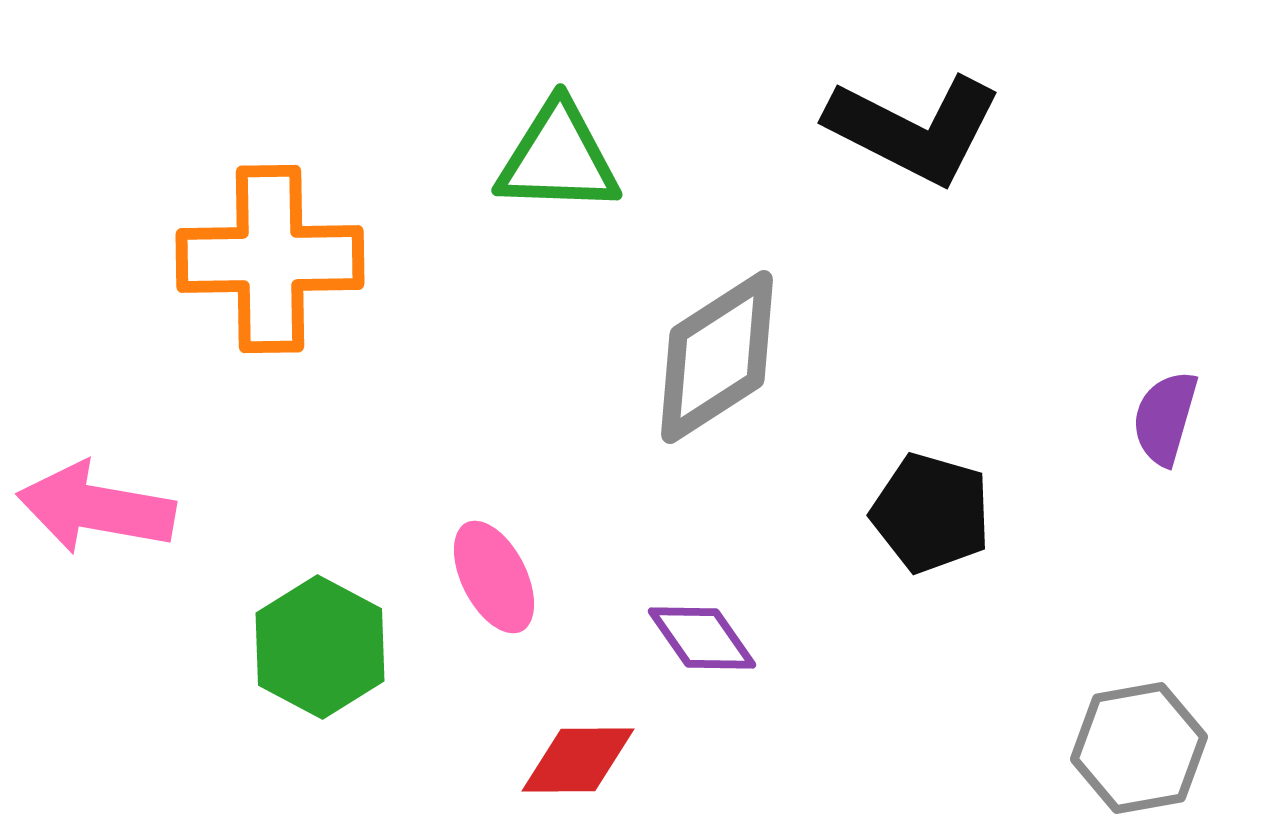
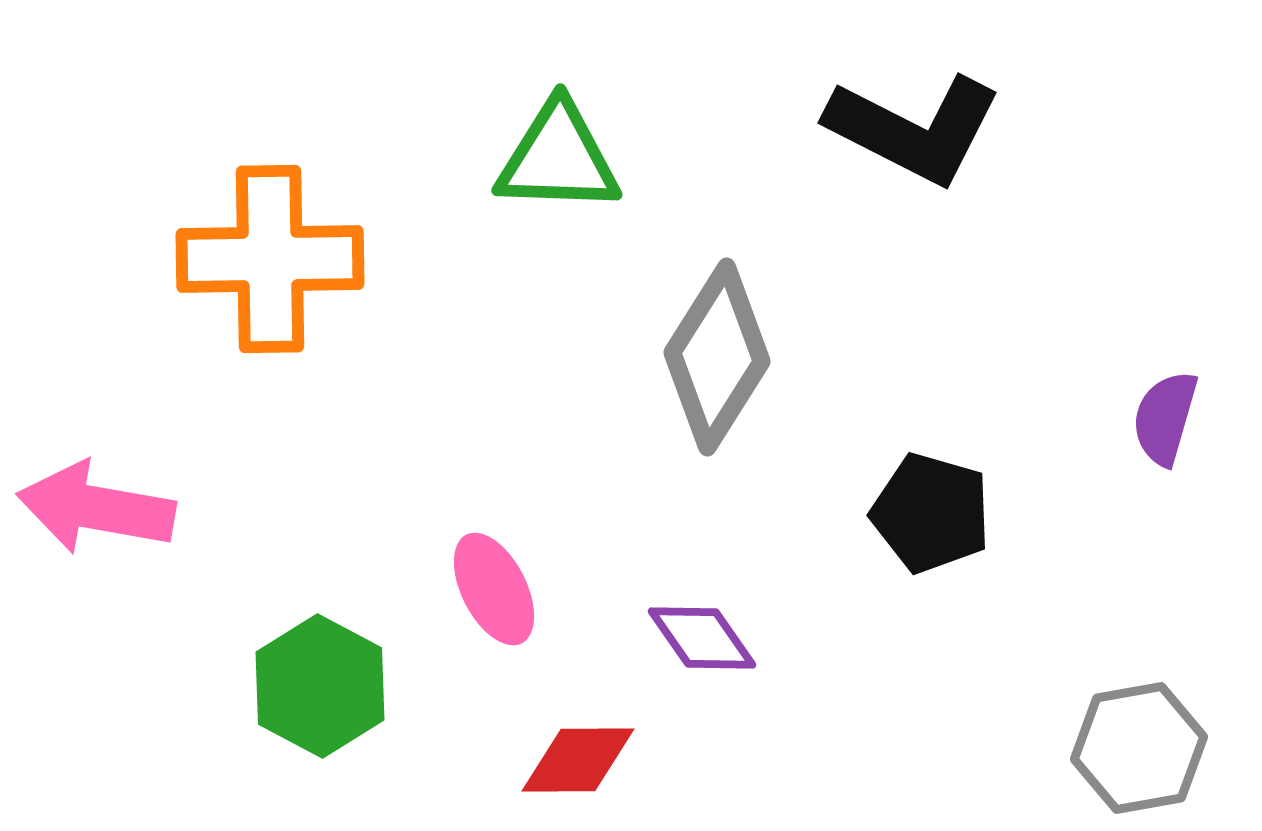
gray diamond: rotated 25 degrees counterclockwise
pink ellipse: moved 12 px down
green hexagon: moved 39 px down
